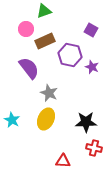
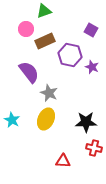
purple semicircle: moved 4 px down
